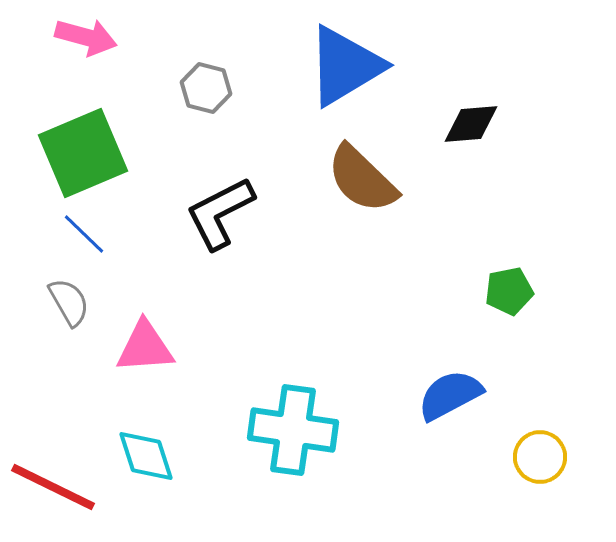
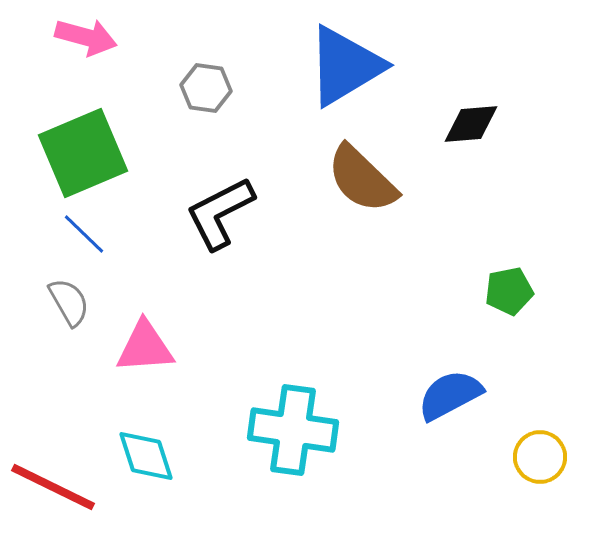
gray hexagon: rotated 6 degrees counterclockwise
